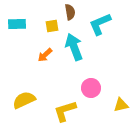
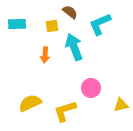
brown semicircle: rotated 42 degrees counterclockwise
orange arrow: rotated 42 degrees counterclockwise
yellow semicircle: moved 6 px right, 3 px down
